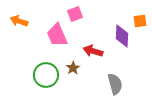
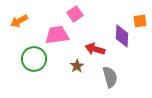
pink square: rotated 14 degrees counterclockwise
orange arrow: rotated 48 degrees counterclockwise
pink trapezoid: rotated 105 degrees clockwise
red arrow: moved 2 px right, 2 px up
brown star: moved 4 px right, 2 px up
green circle: moved 12 px left, 16 px up
gray semicircle: moved 5 px left, 7 px up
